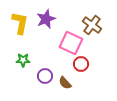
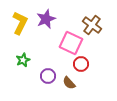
yellow L-shape: rotated 15 degrees clockwise
green star: rotated 24 degrees counterclockwise
purple circle: moved 3 px right
brown semicircle: moved 4 px right
